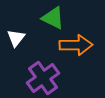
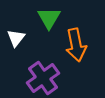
green triangle: moved 4 px left; rotated 35 degrees clockwise
orange arrow: rotated 80 degrees clockwise
